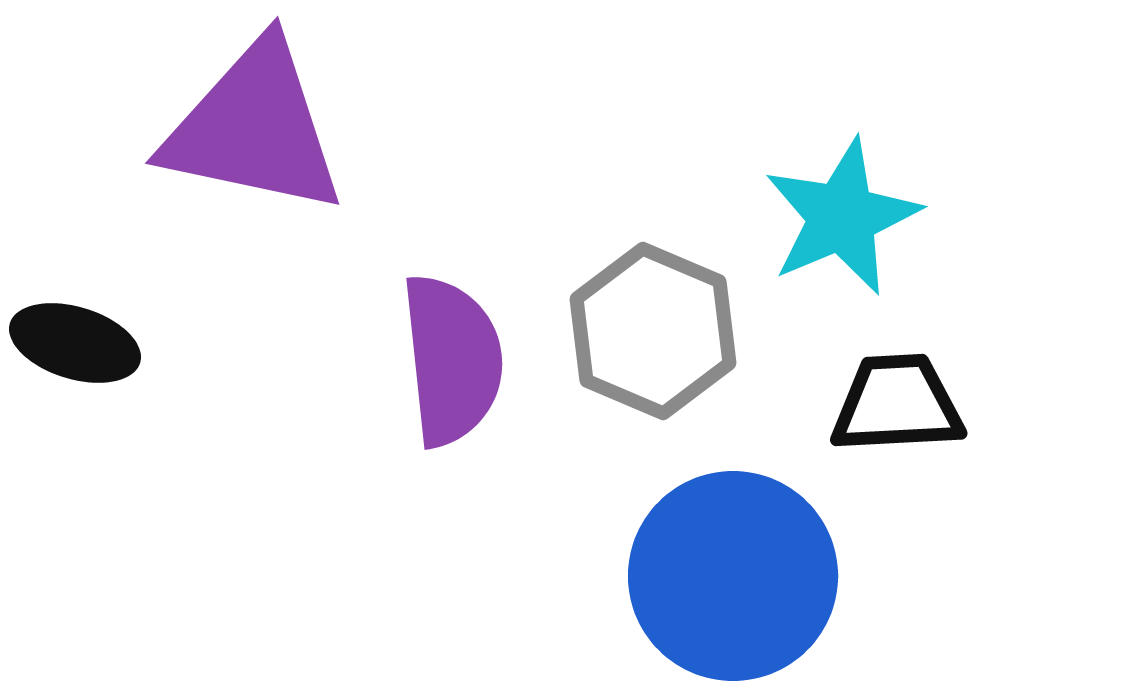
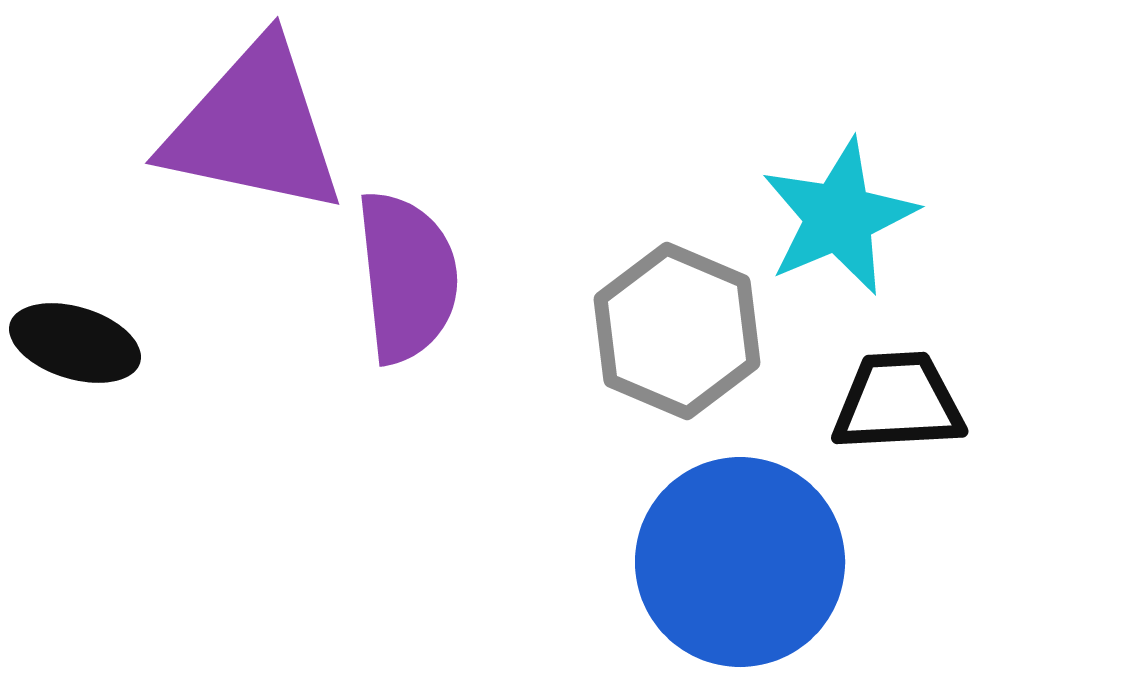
cyan star: moved 3 px left
gray hexagon: moved 24 px right
purple semicircle: moved 45 px left, 83 px up
black trapezoid: moved 1 px right, 2 px up
blue circle: moved 7 px right, 14 px up
